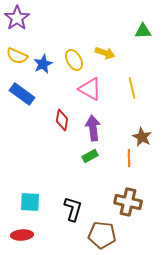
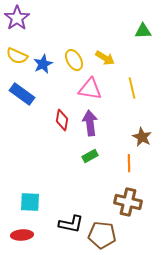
yellow arrow: moved 5 px down; rotated 12 degrees clockwise
pink triangle: rotated 20 degrees counterclockwise
purple arrow: moved 3 px left, 5 px up
orange line: moved 5 px down
black L-shape: moved 2 px left, 15 px down; rotated 85 degrees clockwise
